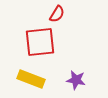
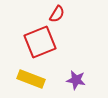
red square: rotated 16 degrees counterclockwise
